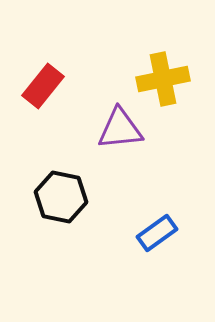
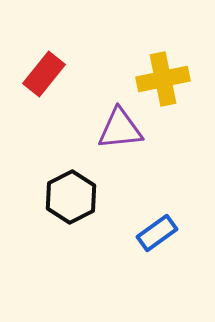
red rectangle: moved 1 px right, 12 px up
black hexagon: moved 10 px right; rotated 21 degrees clockwise
